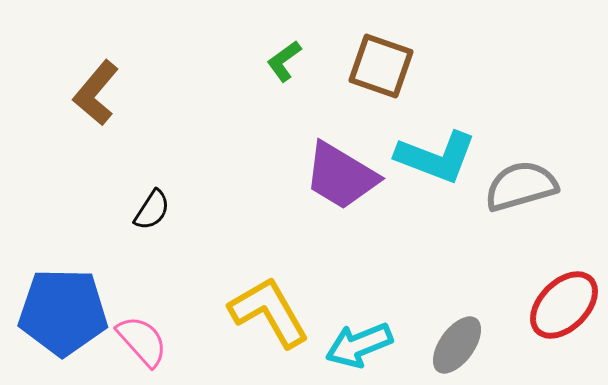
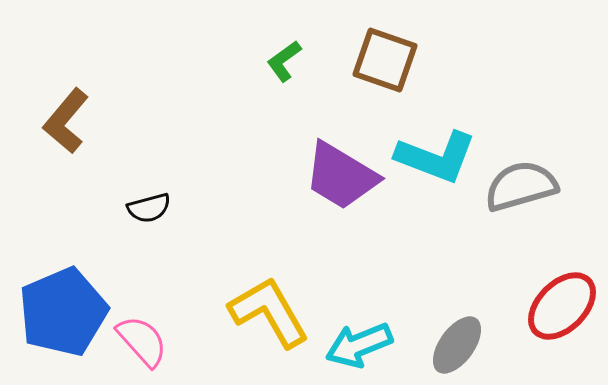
brown square: moved 4 px right, 6 px up
brown L-shape: moved 30 px left, 28 px down
black semicircle: moved 3 px left, 2 px up; rotated 42 degrees clockwise
red ellipse: moved 2 px left, 1 px down
blue pentagon: rotated 24 degrees counterclockwise
